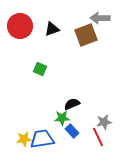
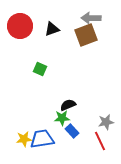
gray arrow: moved 9 px left
black semicircle: moved 4 px left, 1 px down
gray star: moved 2 px right
red line: moved 2 px right, 4 px down
